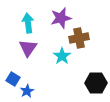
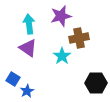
purple star: moved 2 px up
cyan arrow: moved 1 px right, 1 px down
purple triangle: rotated 30 degrees counterclockwise
